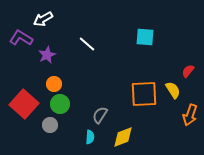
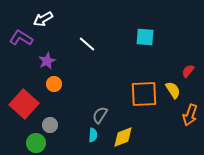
purple star: moved 6 px down
green circle: moved 24 px left, 39 px down
cyan semicircle: moved 3 px right, 2 px up
